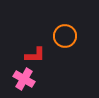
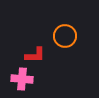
pink cross: moved 2 px left; rotated 25 degrees counterclockwise
